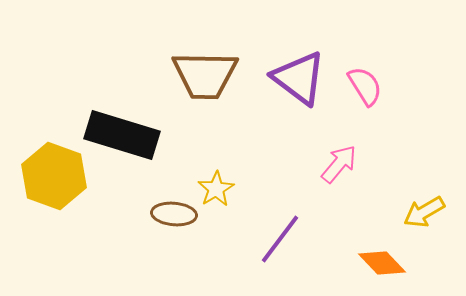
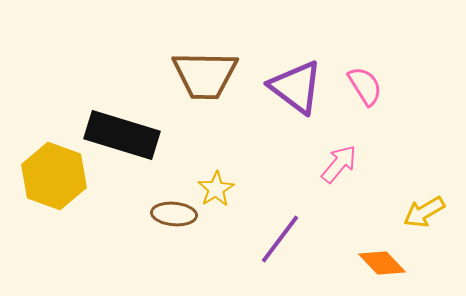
purple triangle: moved 3 px left, 9 px down
